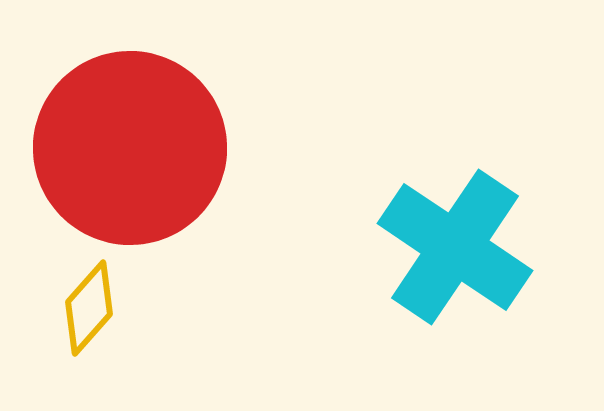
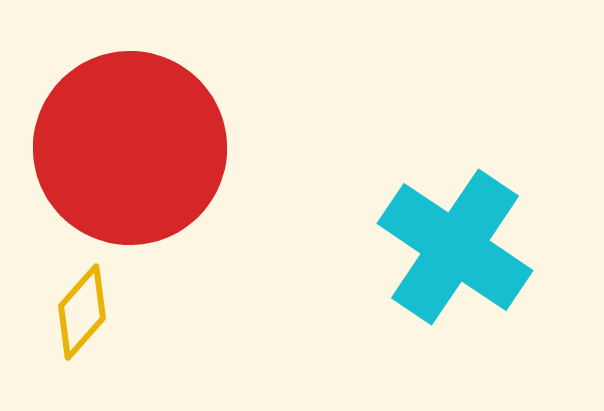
yellow diamond: moved 7 px left, 4 px down
